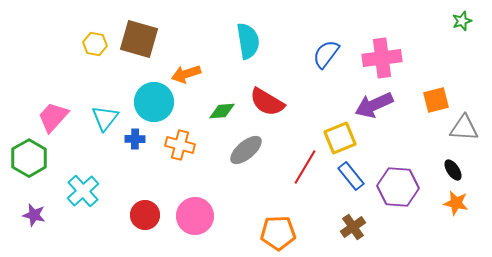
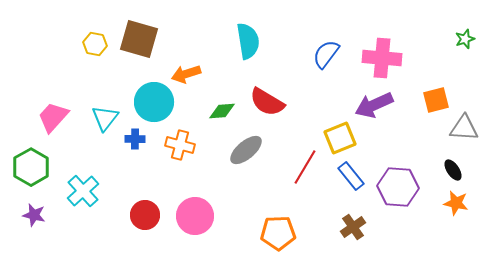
green star: moved 3 px right, 18 px down
pink cross: rotated 12 degrees clockwise
green hexagon: moved 2 px right, 9 px down
